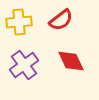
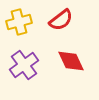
yellow cross: rotated 10 degrees counterclockwise
